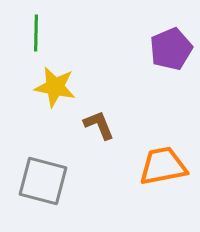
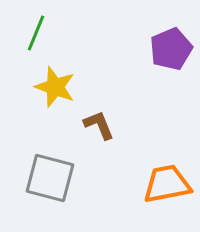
green line: rotated 21 degrees clockwise
yellow star: rotated 9 degrees clockwise
orange trapezoid: moved 4 px right, 18 px down
gray square: moved 7 px right, 3 px up
